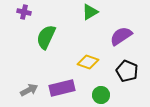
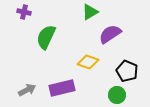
purple semicircle: moved 11 px left, 2 px up
gray arrow: moved 2 px left
green circle: moved 16 px right
